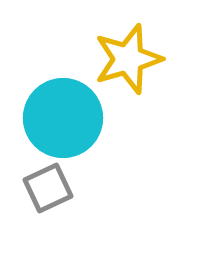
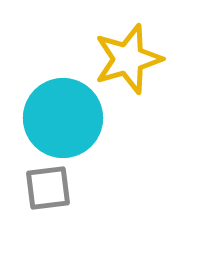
gray square: rotated 18 degrees clockwise
